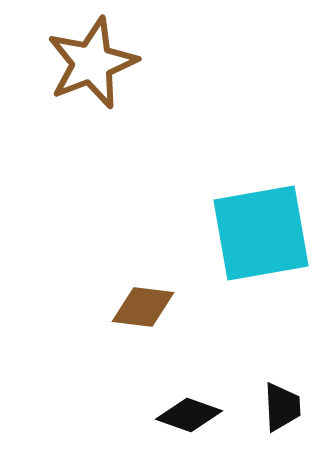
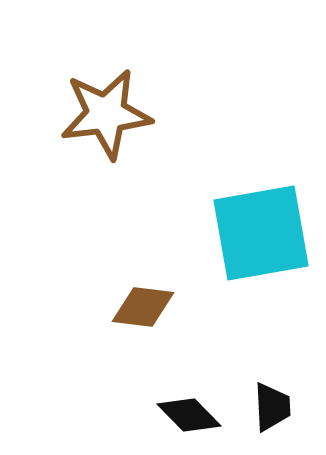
brown star: moved 14 px right, 51 px down; rotated 14 degrees clockwise
black trapezoid: moved 10 px left
black diamond: rotated 26 degrees clockwise
